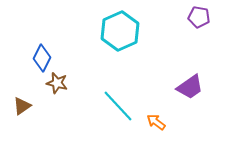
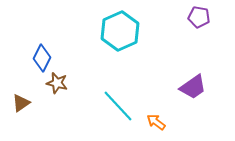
purple trapezoid: moved 3 px right
brown triangle: moved 1 px left, 3 px up
